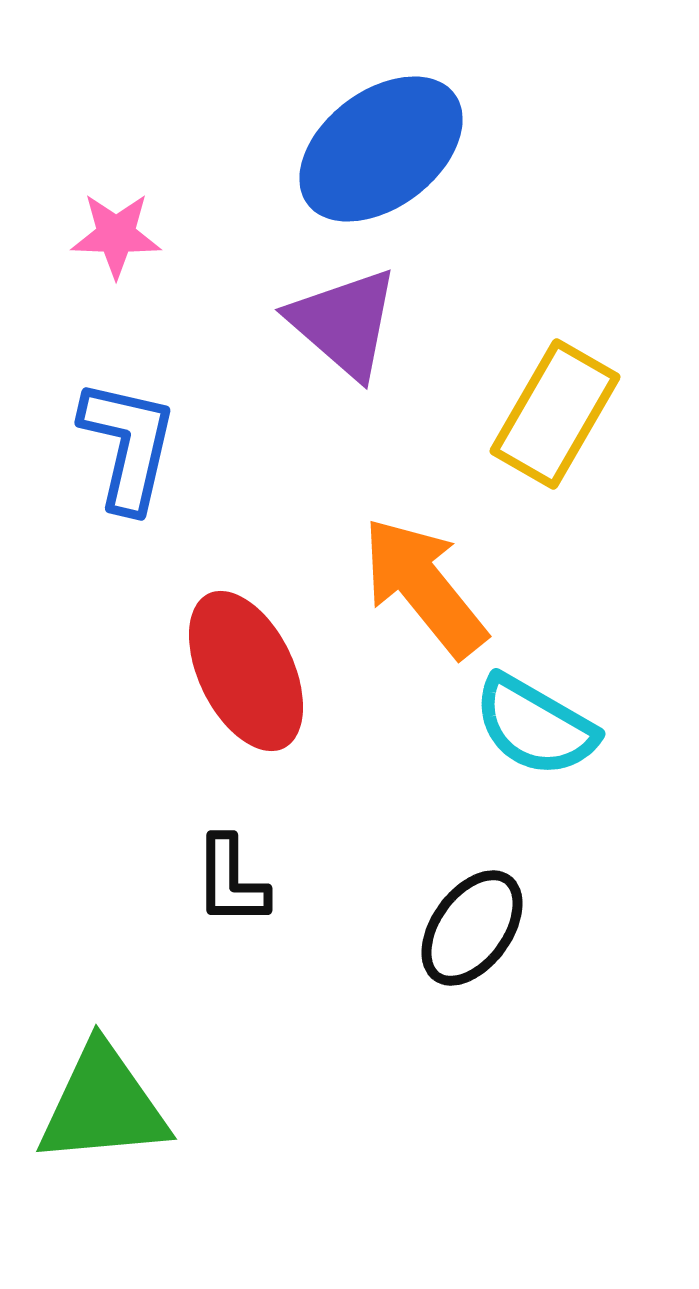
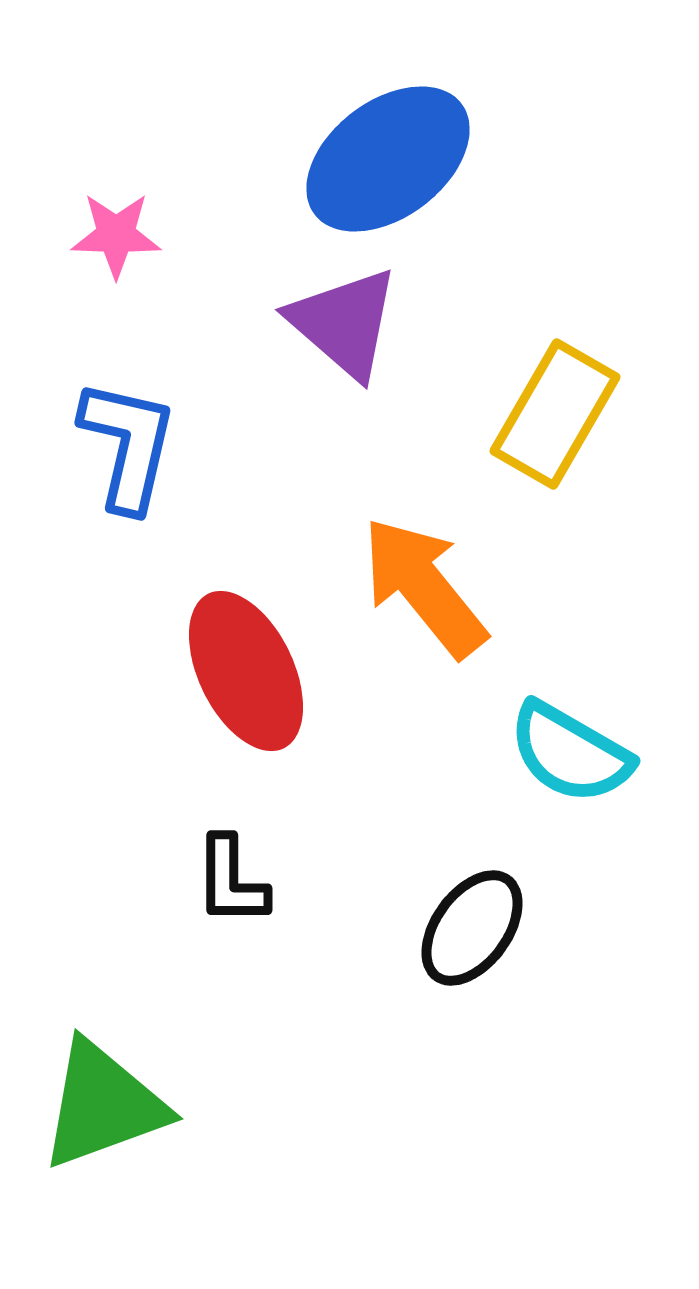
blue ellipse: moved 7 px right, 10 px down
cyan semicircle: moved 35 px right, 27 px down
green triangle: rotated 15 degrees counterclockwise
